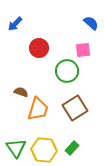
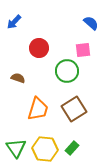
blue arrow: moved 1 px left, 2 px up
brown semicircle: moved 3 px left, 14 px up
brown square: moved 1 px left, 1 px down
yellow hexagon: moved 1 px right, 1 px up
